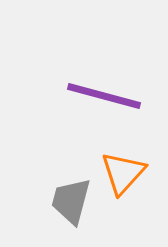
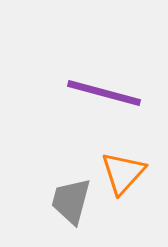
purple line: moved 3 px up
